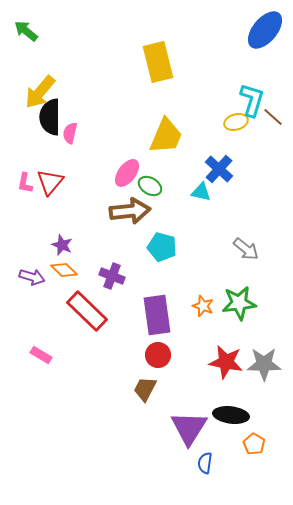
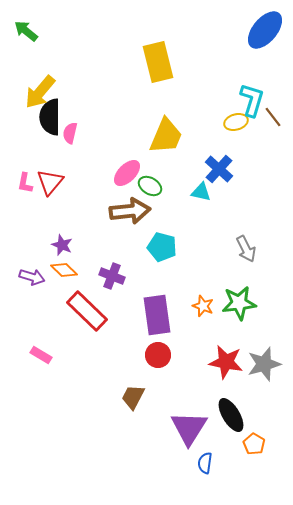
brown line: rotated 10 degrees clockwise
pink ellipse: rotated 8 degrees clockwise
gray arrow: rotated 24 degrees clockwise
gray star: rotated 16 degrees counterclockwise
brown trapezoid: moved 12 px left, 8 px down
black ellipse: rotated 52 degrees clockwise
